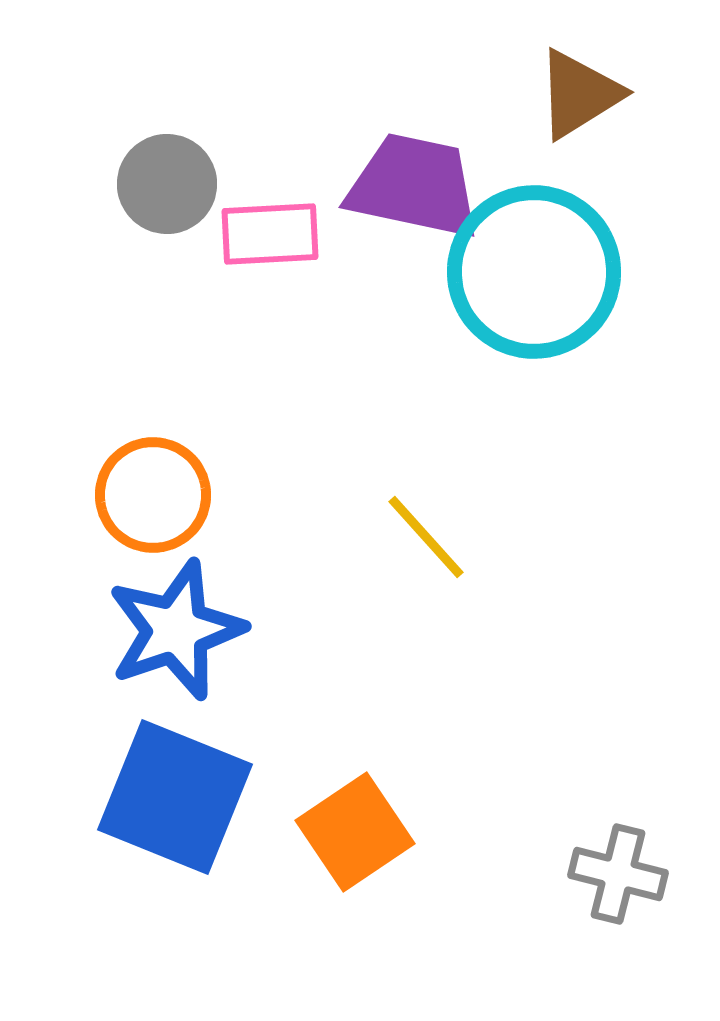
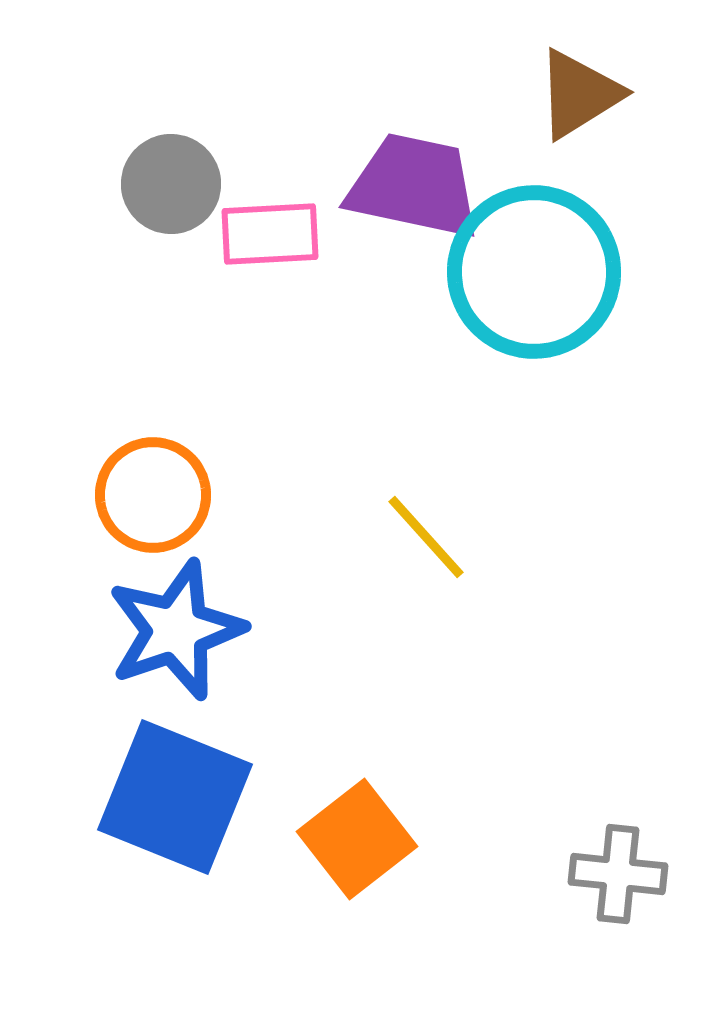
gray circle: moved 4 px right
orange square: moved 2 px right, 7 px down; rotated 4 degrees counterclockwise
gray cross: rotated 8 degrees counterclockwise
